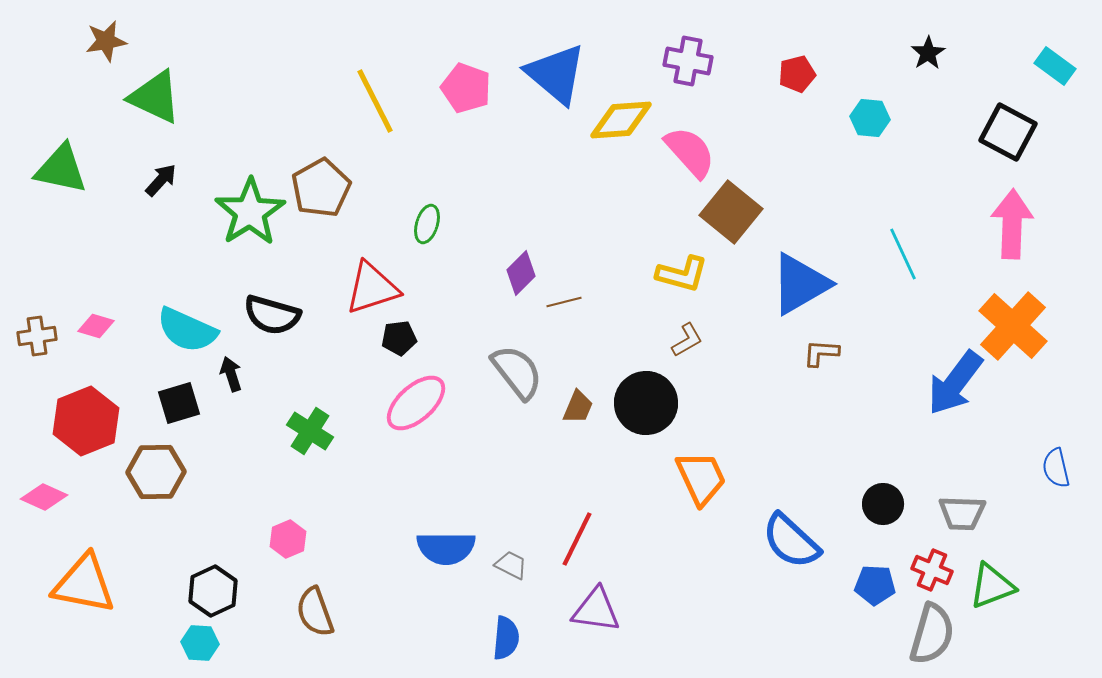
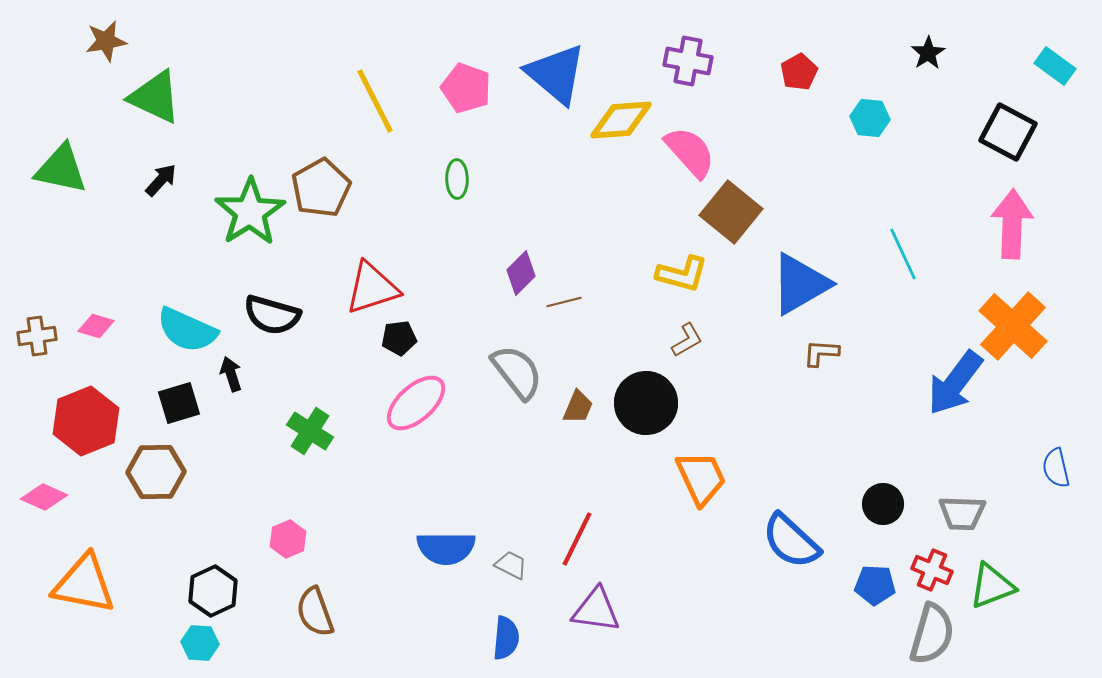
red pentagon at (797, 74): moved 2 px right, 2 px up; rotated 15 degrees counterclockwise
green ellipse at (427, 224): moved 30 px right, 45 px up; rotated 18 degrees counterclockwise
